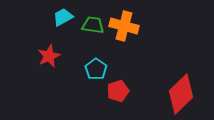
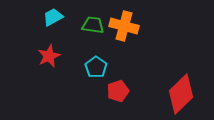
cyan trapezoid: moved 10 px left
cyan pentagon: moved 2 px up
